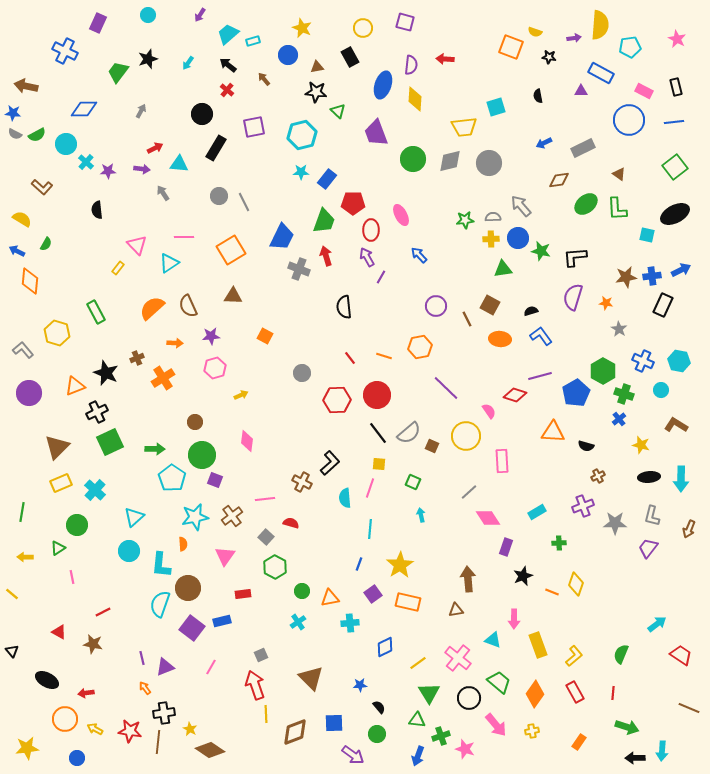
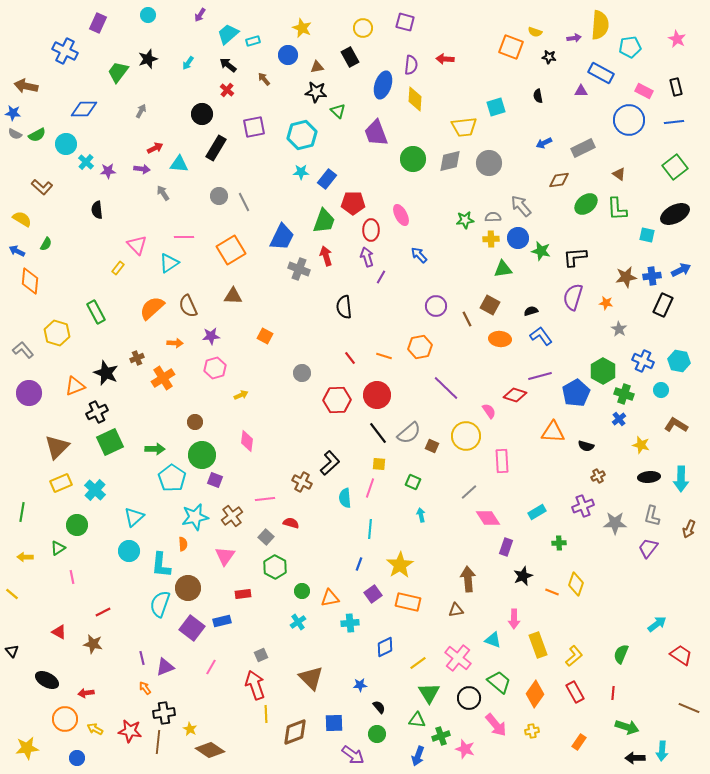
purple arrow at (367, 257): rotated 12 degrees clockwise
